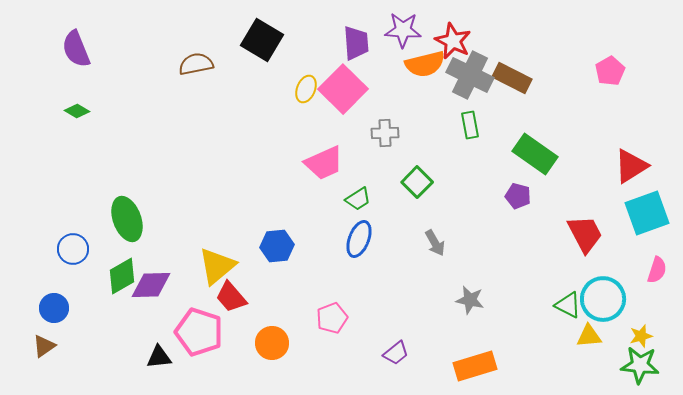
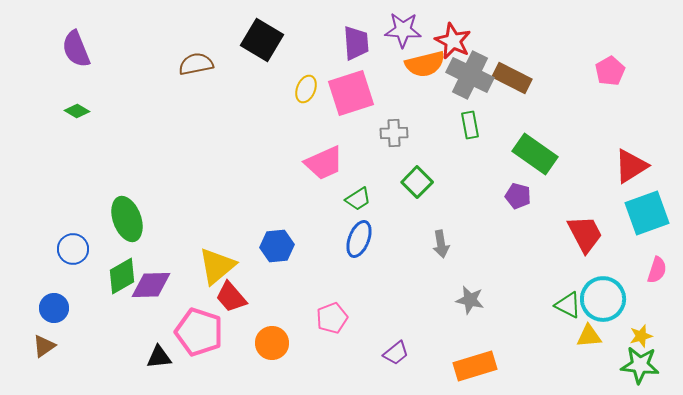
pink square at (343, 89): moved 8 px right, 4 px down; rotated 27 degrees clockwise
gray cross at (385, 133): moved 9 px right
gray arrow at (435, 243): moved 6 px right, 1 px down; rotated 20 degrees clockwise
